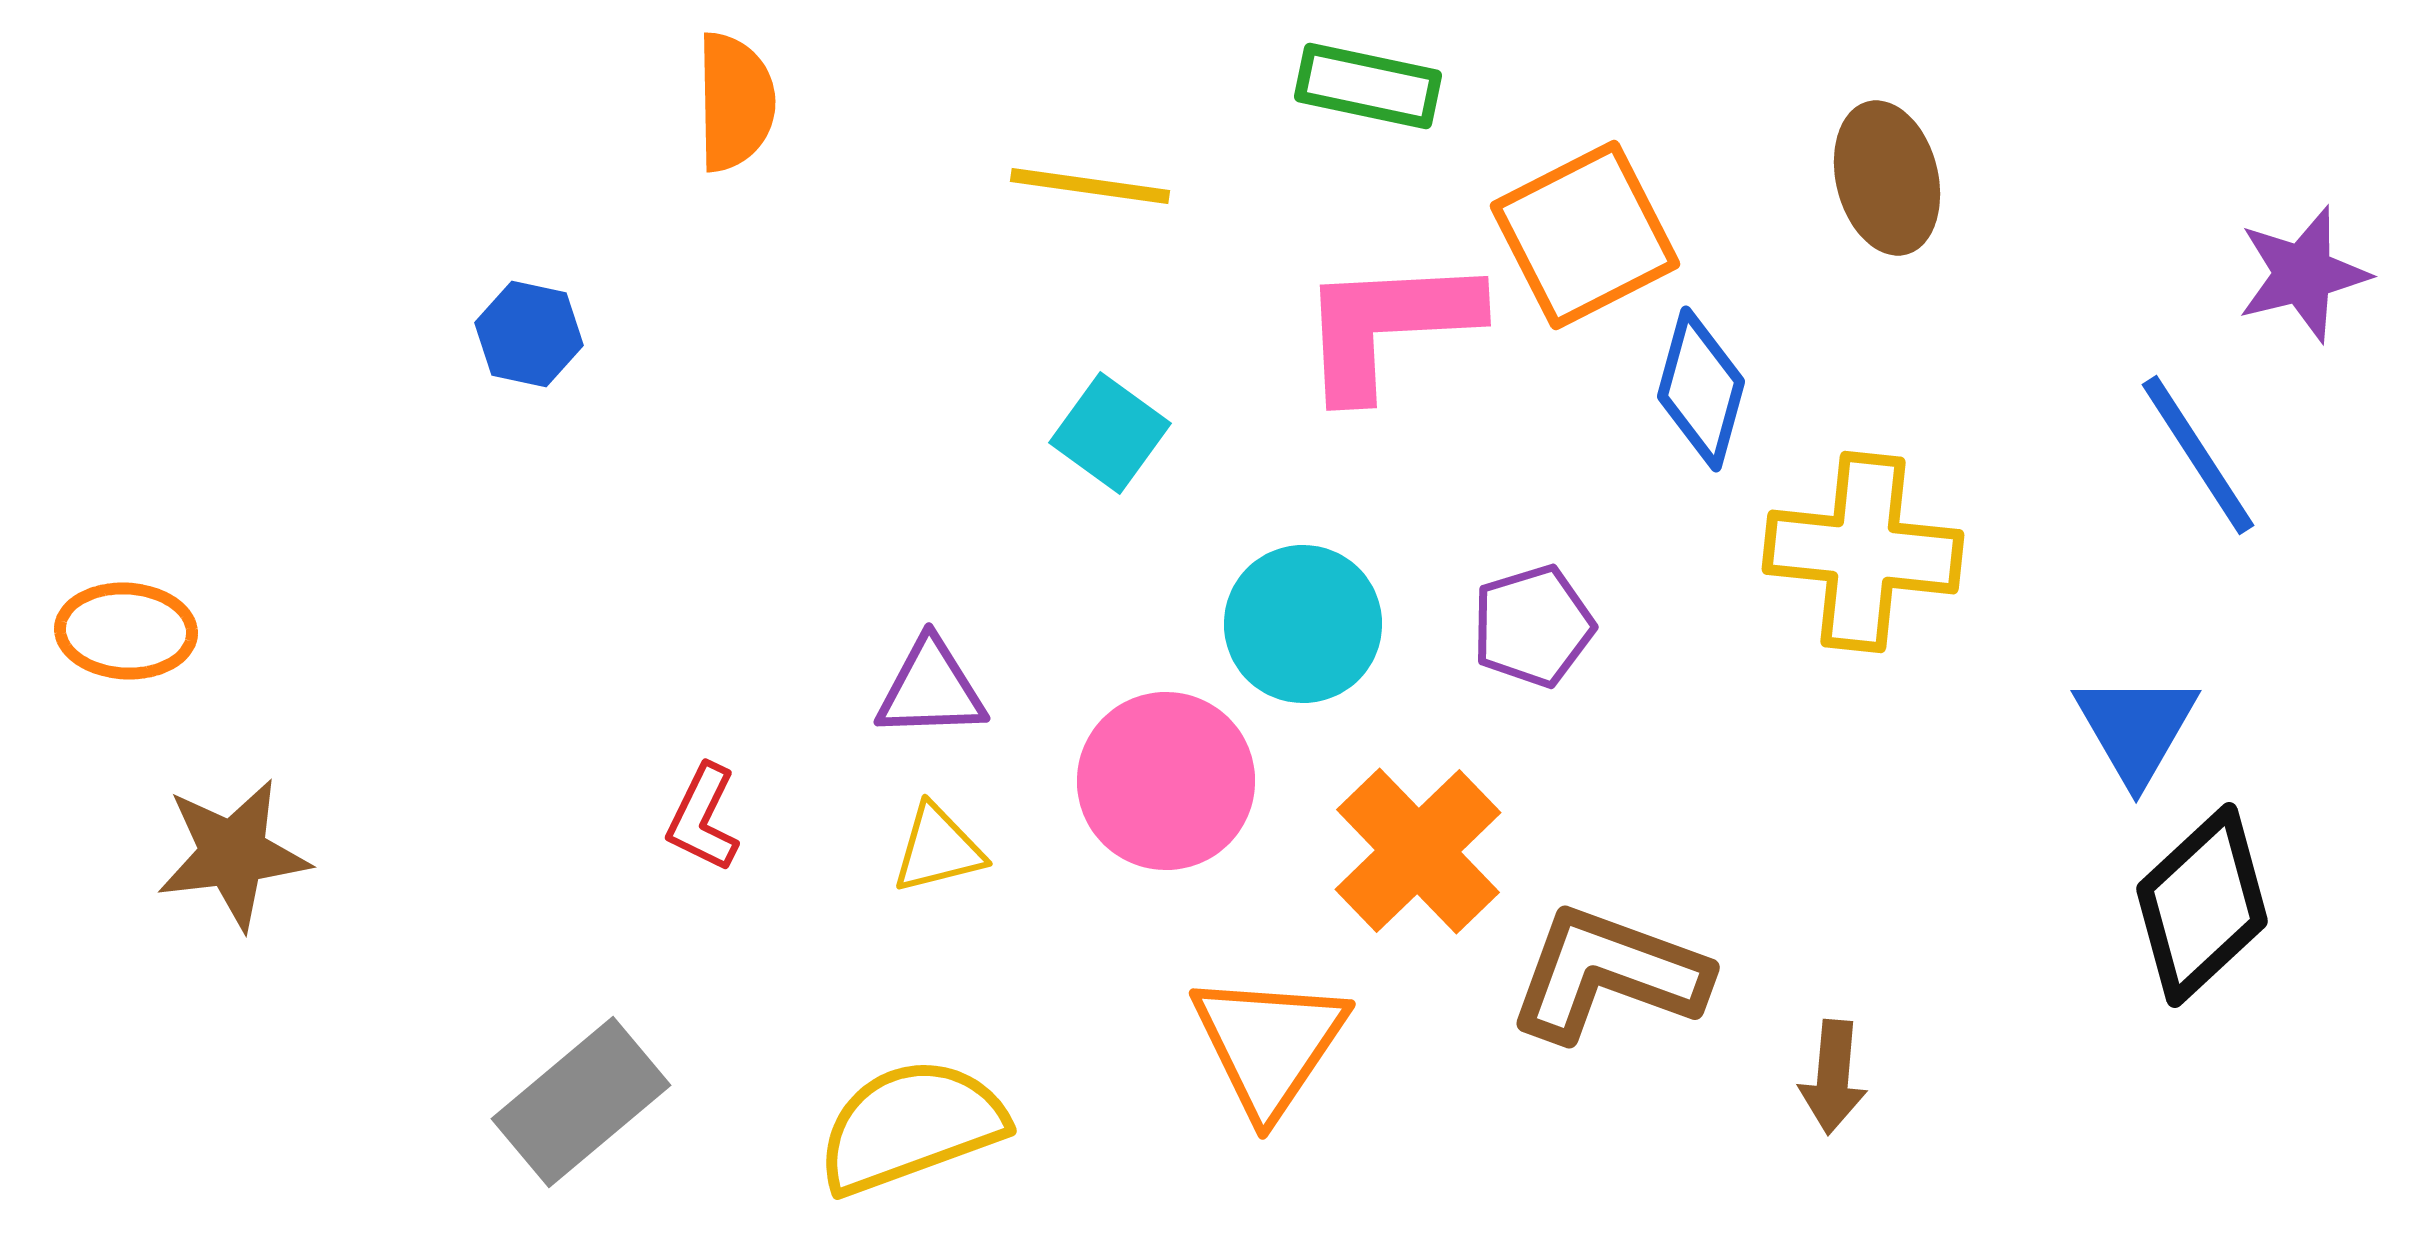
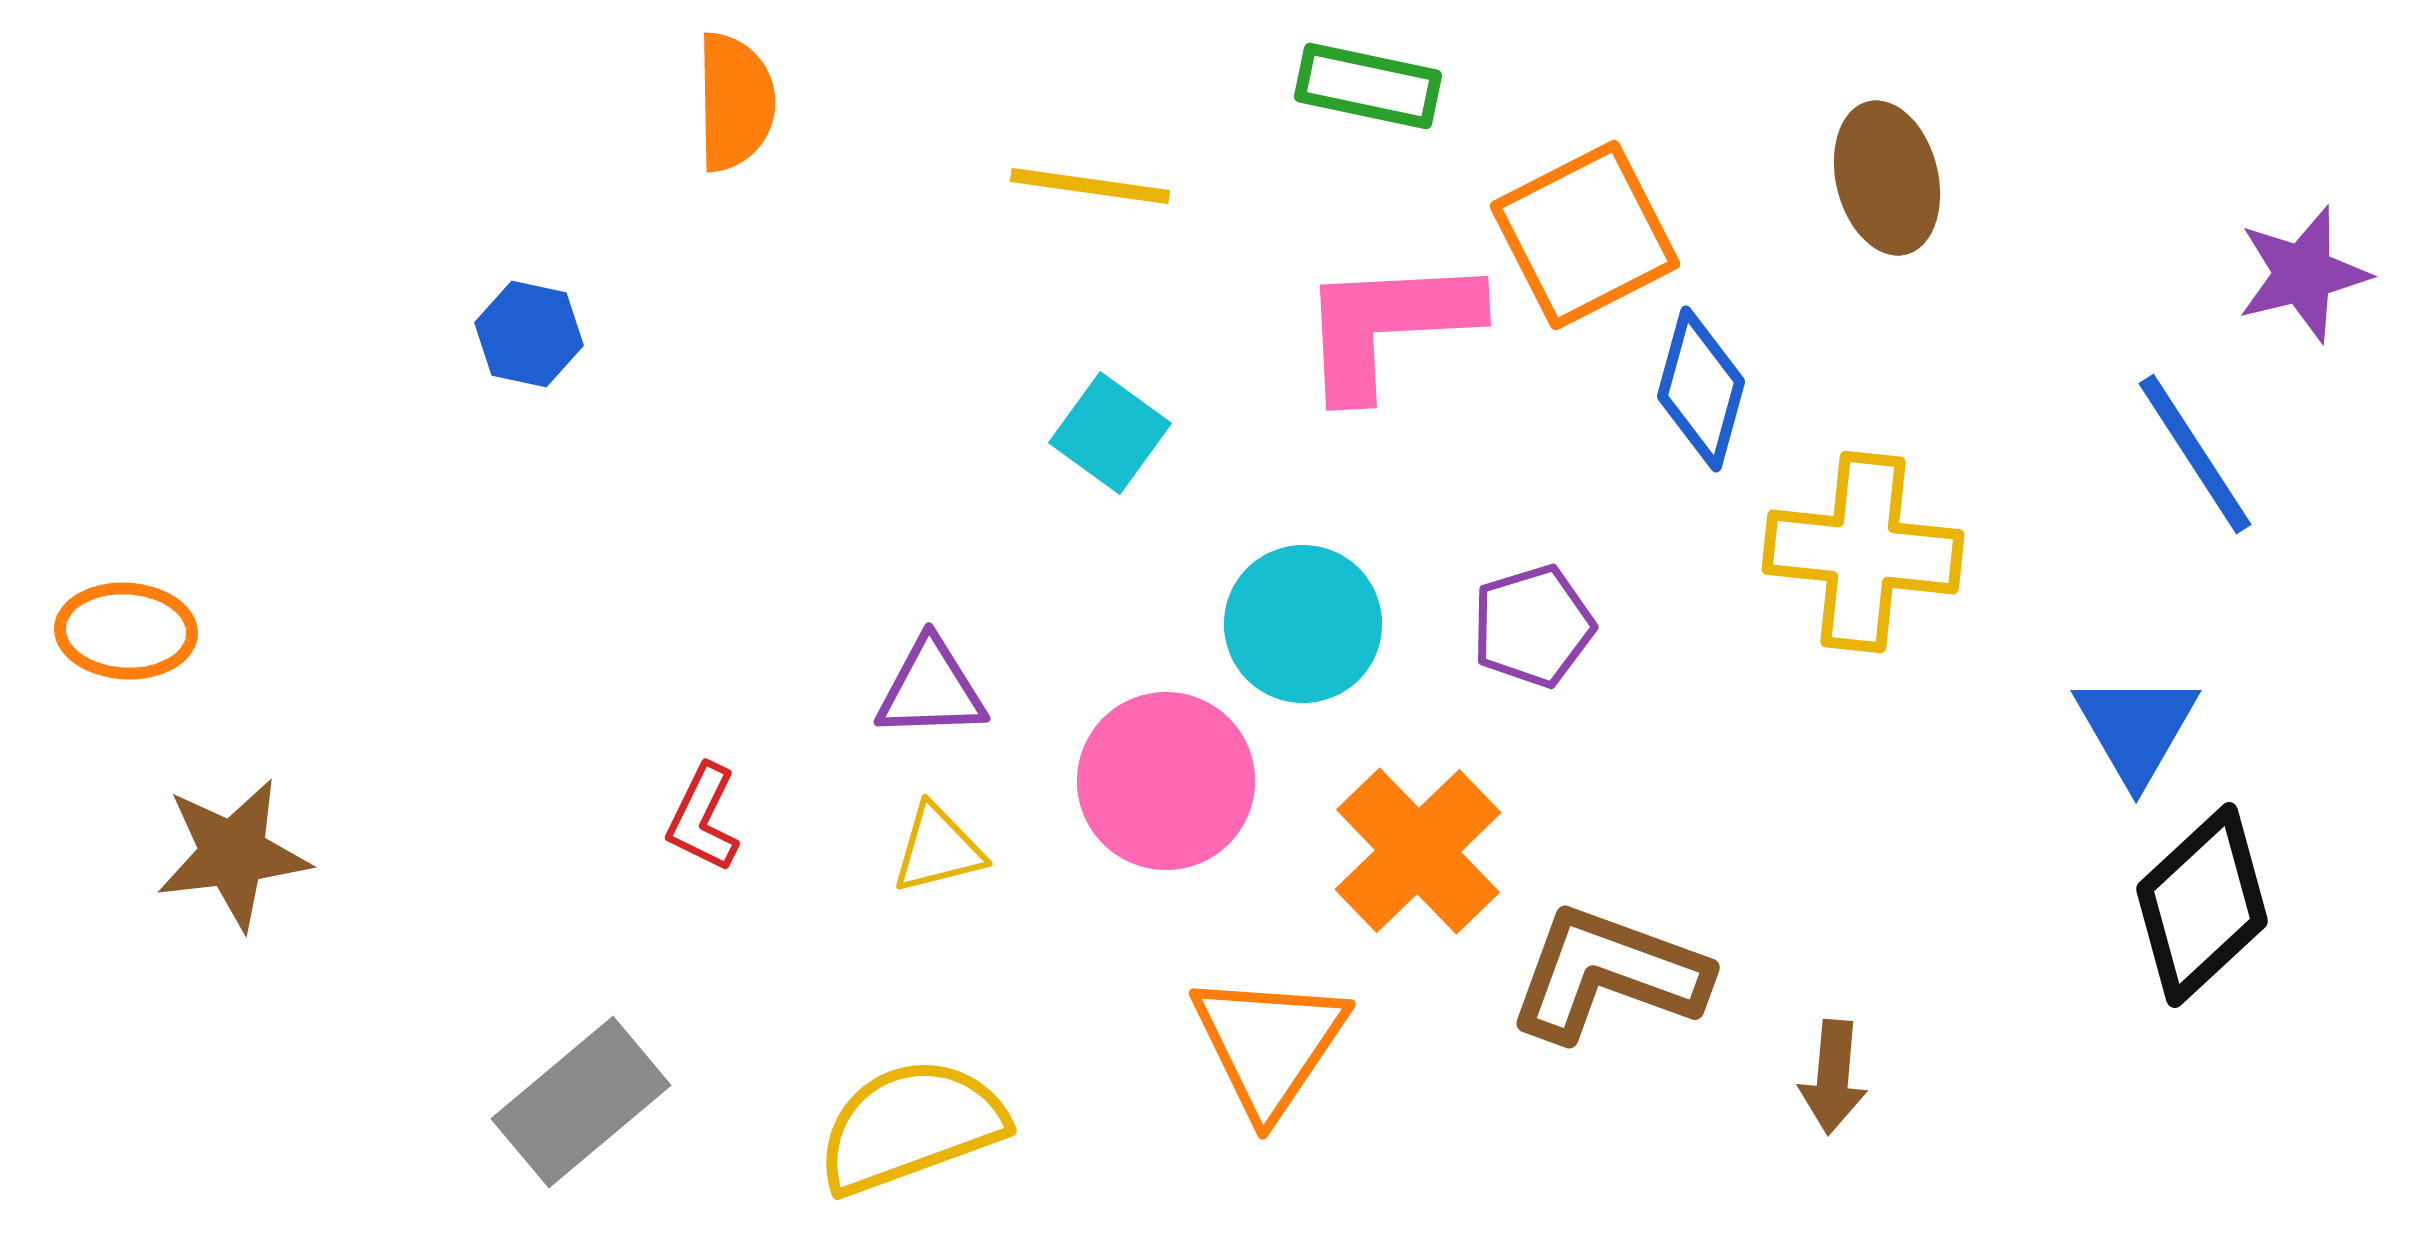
blue line: moved 3 px left, 1 px up
